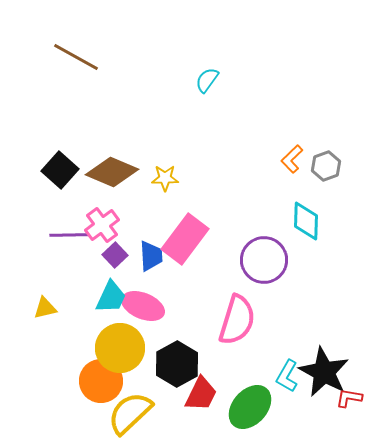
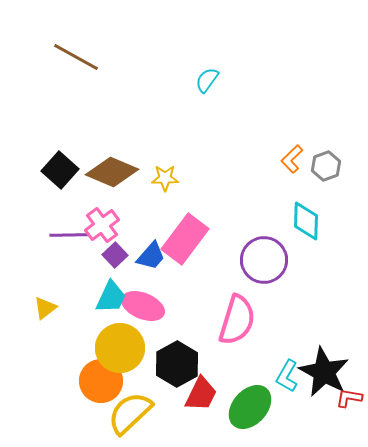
blue trapezoid: rotated 44 degrees clockwise
yellow triangle: rotated 25 degrees counterclockwise
